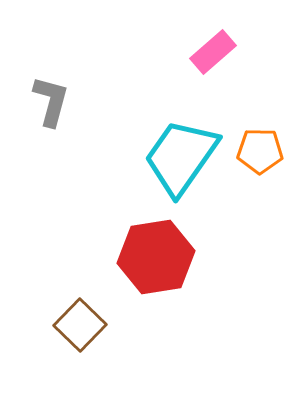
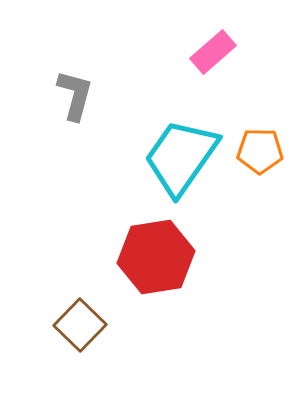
gray L-shape: moved 24 px right, 6 px up
